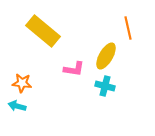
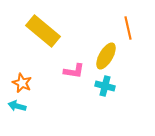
pink L-shape: moved 2 px down
orange star: rotated 18 degrees clockwise
